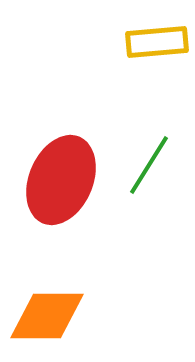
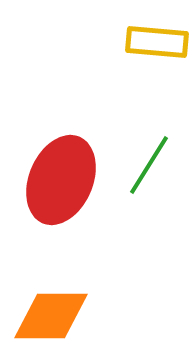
yellow rectangle: rotated 10 degrees clockwise
orange diamond: moved 4 px right
